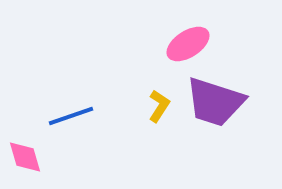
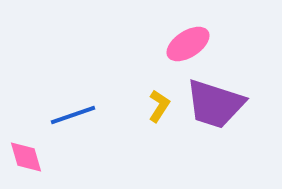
purple trapezoid: moved 2 px down
blue line: moved 2 px right, 1 px up
pink diamond: moved 1 px right
